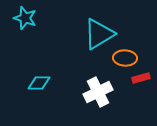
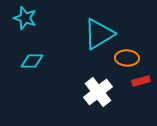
orange ellipse: moved 2 px right
red rectangle: moved 3 px down
cyan diamond: moved 7 px left, 22 px up
white cross: rotated 12 degrees counterclockwise
